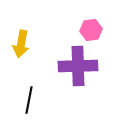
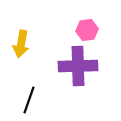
pink hexagon: moved 4 px left
black line: rotated 8 degrees clockwise
